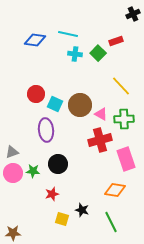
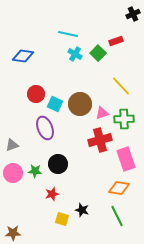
blue diamond: moved 12 px left, 16 px down
cyan cross: rotated 24 degrees clockwise
brown circle: moved 1 px up
pink triangle: moved 1 px right, 1 px up; rotated 48 degrees counterclockwise
purple ellipse: moved 1 px left, 2 px up; rotated 15 degrees counterclockwise
gray triangle: moved 7 px up
green star: moved 2 px right
orange diamond: moved 4 px right, 2 px up
green line: moved 6 px right, 6 px up
